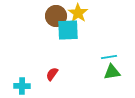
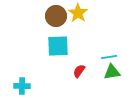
cyan square: moved 10 px left, 16 px down
red semicircle: moved 27 px right, 3 px up
